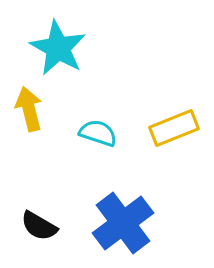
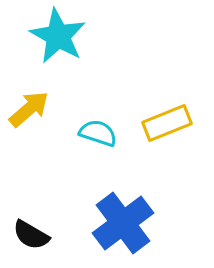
cyan star: moved 12 px up
yellow arrow: rotated 63 degrees clockwise
yellow rectangle: moved 7 px left, 5 px up
black semicircle: moved 8 px left, 9 px down
